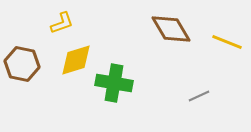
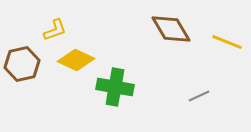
yellow L-shape: moved 7 px left, 7 px down
yellow diamond: rotated 42 degrees clockwise
brown hexagon: rotated 24 degrees counterclockwise
green cross: moved 1 px right, 4 px down
